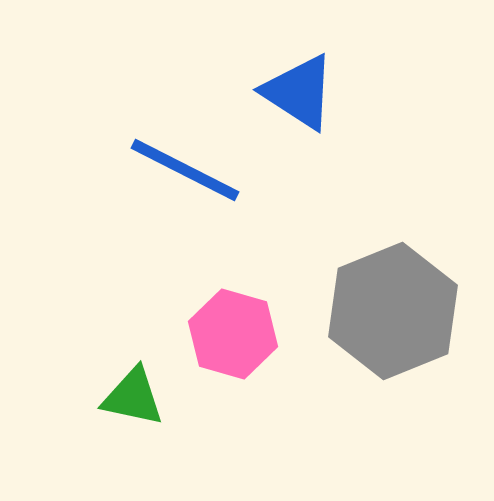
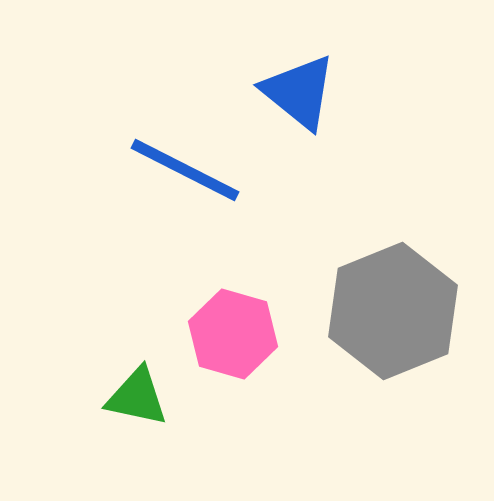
blue triangle: rotated 6 degrees clockwise
green triangle: moved 4 px right
